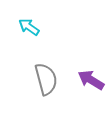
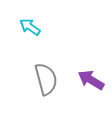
cyan arrow: moved 1 px right
